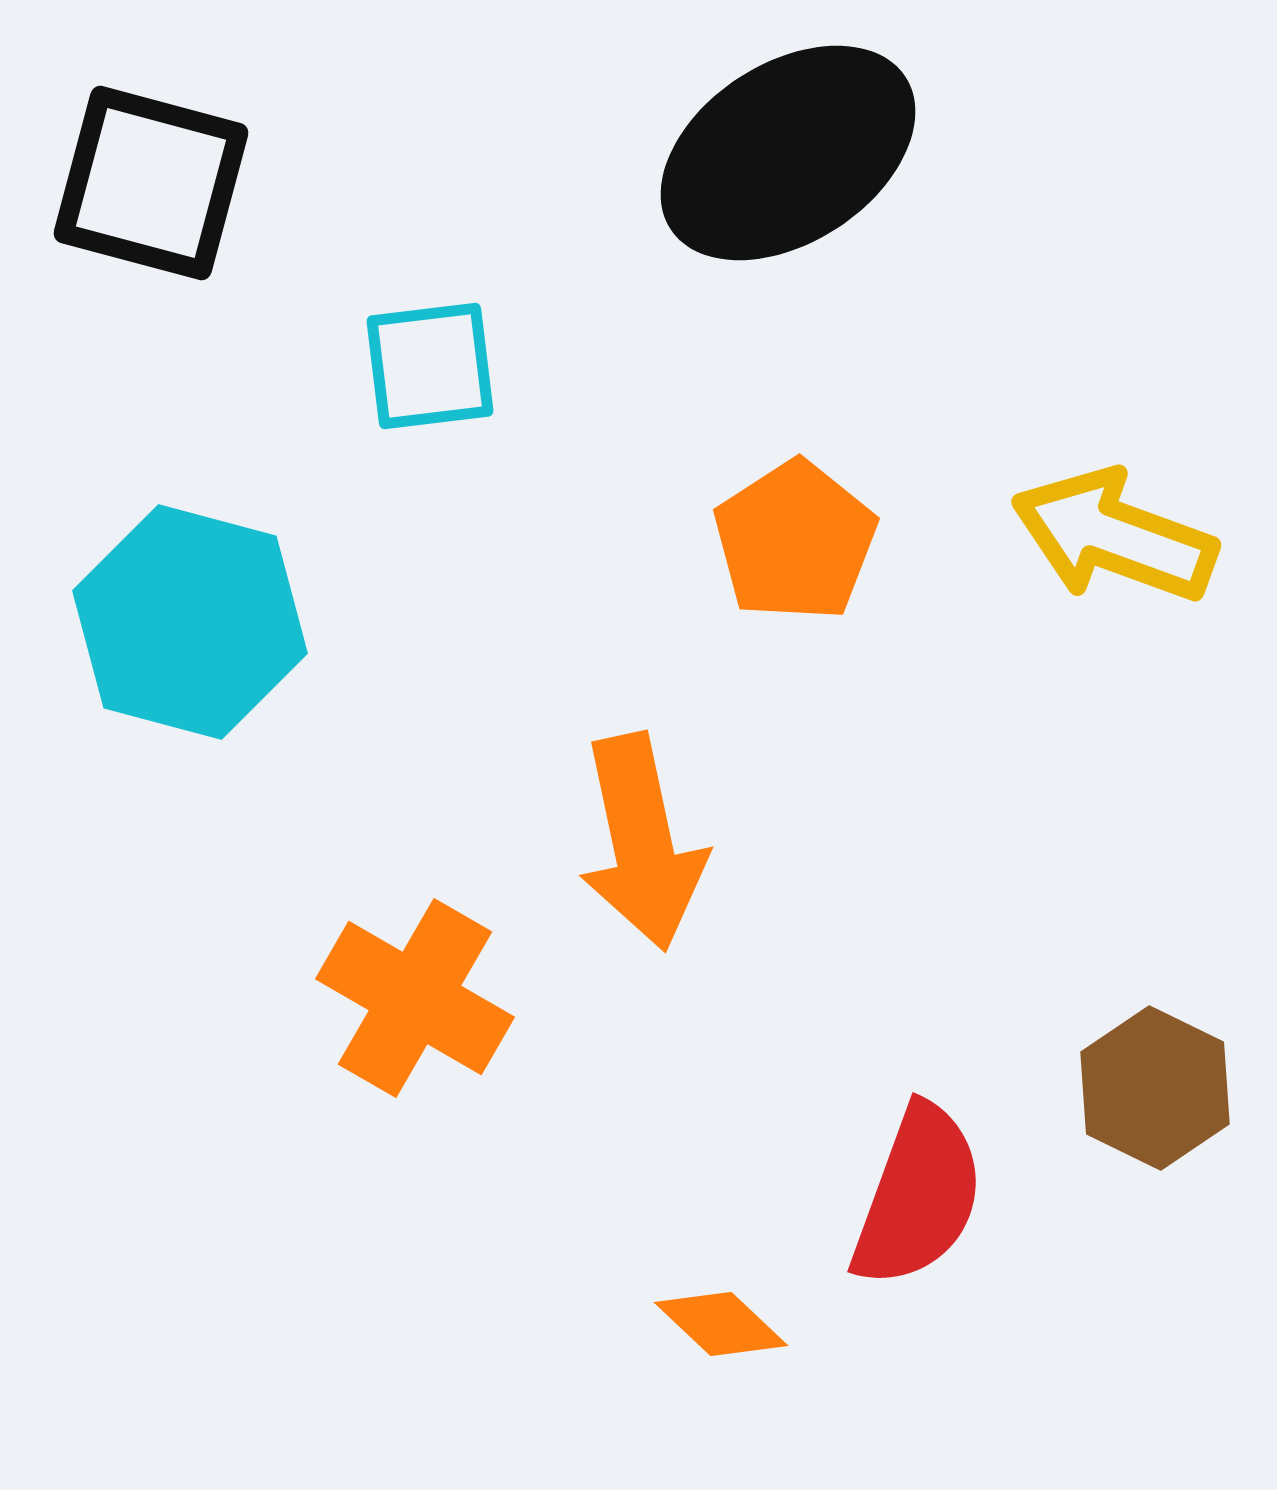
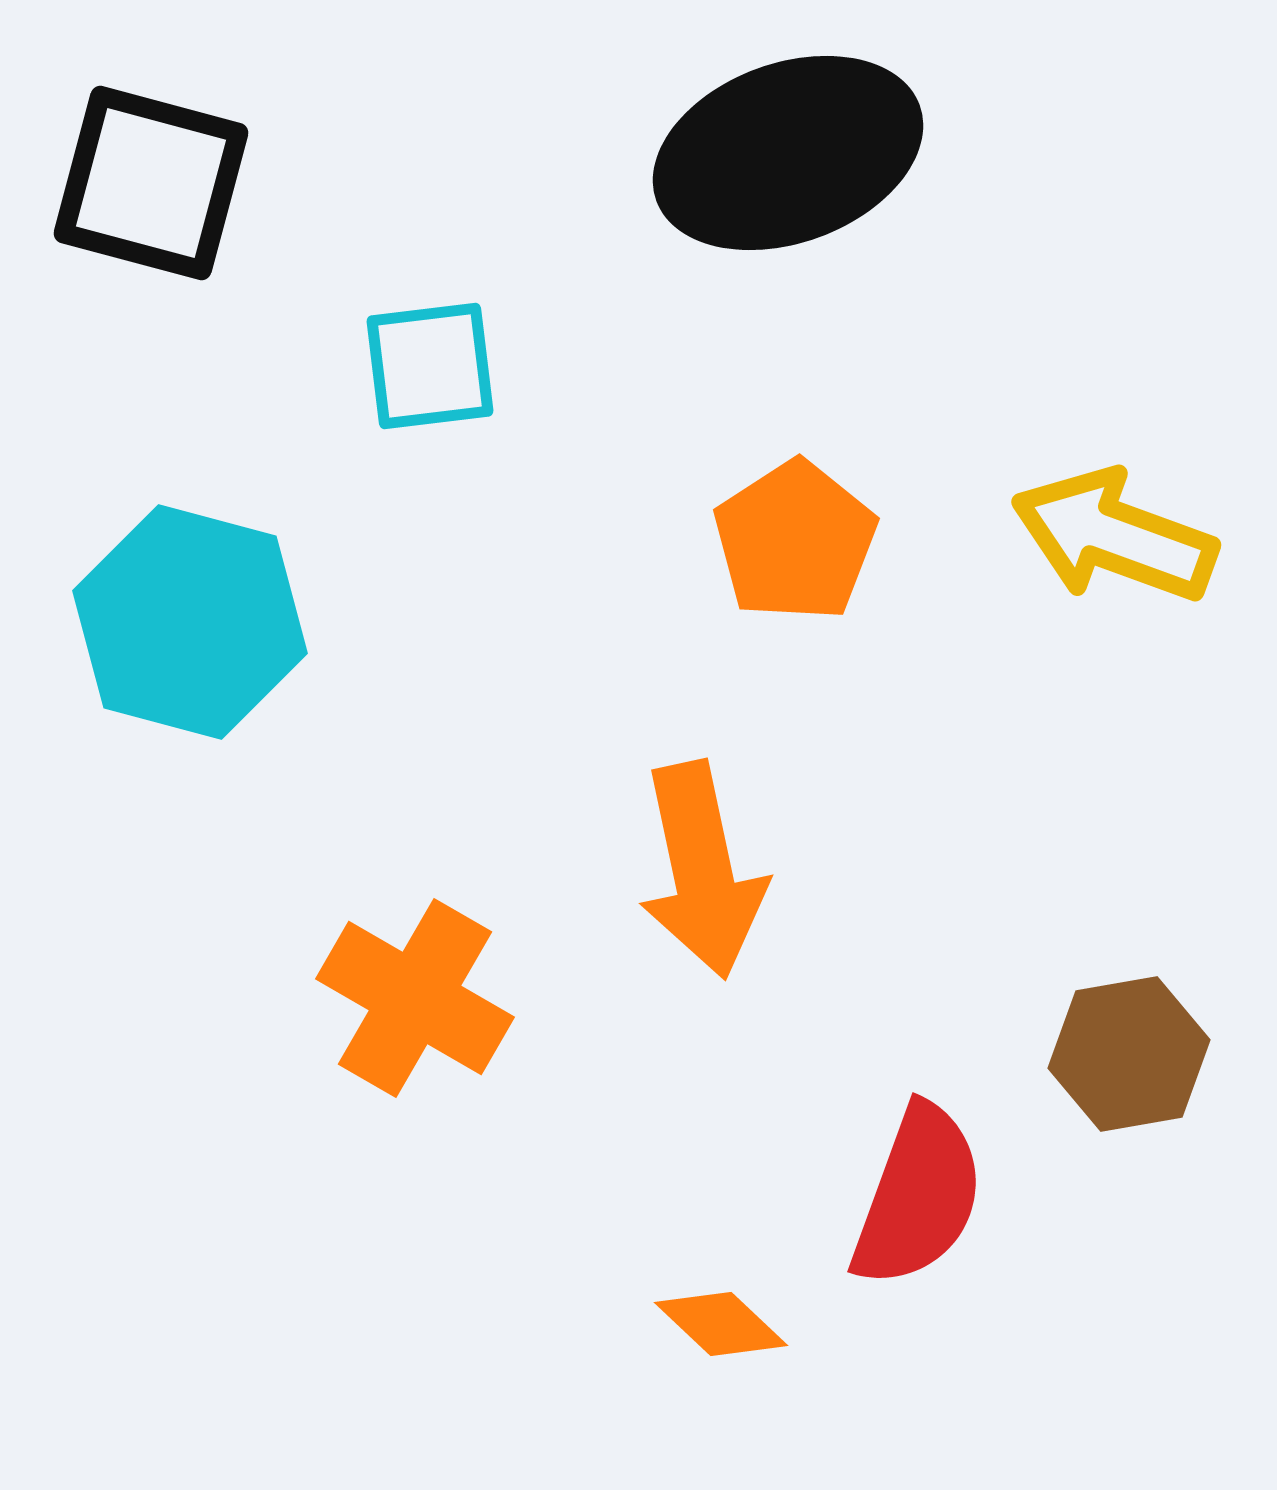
black ellipse: rotated 13 degrees clockwise
orange arrow: moved 60 px right, 28 px down
brown hexagon: moved 26 px left, 34 px up; rotated 24 degrees clockwise
